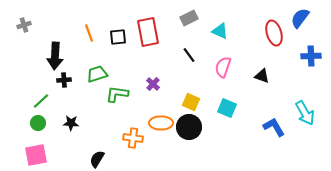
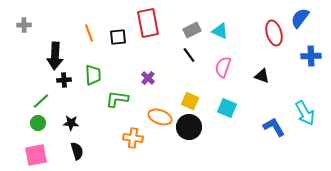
gray rectangle: moved 3 px right, 12 px down
gray cross: rotated 16 degrees clockwise
red rectangle: moved 9 px up
green trapezoid: moved 4 px left, 1 px down; rotated 105 degrees clockwise
purple cross: moved 5 px left, 6 px up
green L-shape: moved 5 px down
yellow square: moved 1 px left, 1 px up
orange ellipse: moved 1 px left, 6 px up; rotated 20 degrees clockwise
black semicircle: moved 20 px left, 8 px up; rotated 132 degrees clockwise
